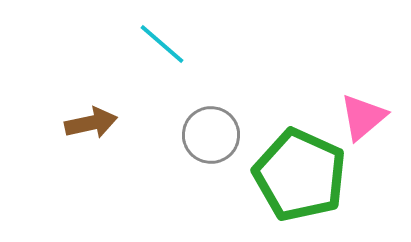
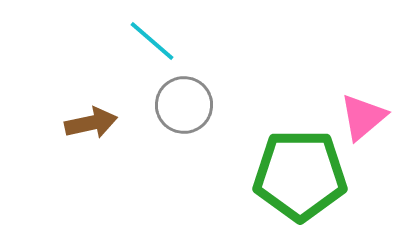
cyan line: moved 10 px left, 3 px up
gray circle: moved 27 px left, 30 px up
green pentagon: rotated 24 degrees counterclockwise
